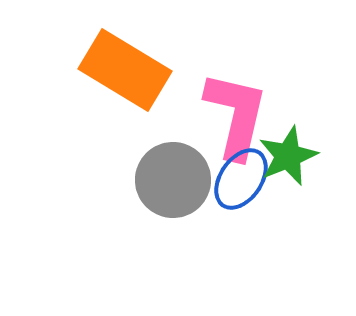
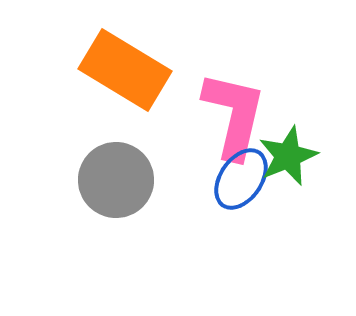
pink L-shape: moved 2 px left
gray circle: moved 57 px left
